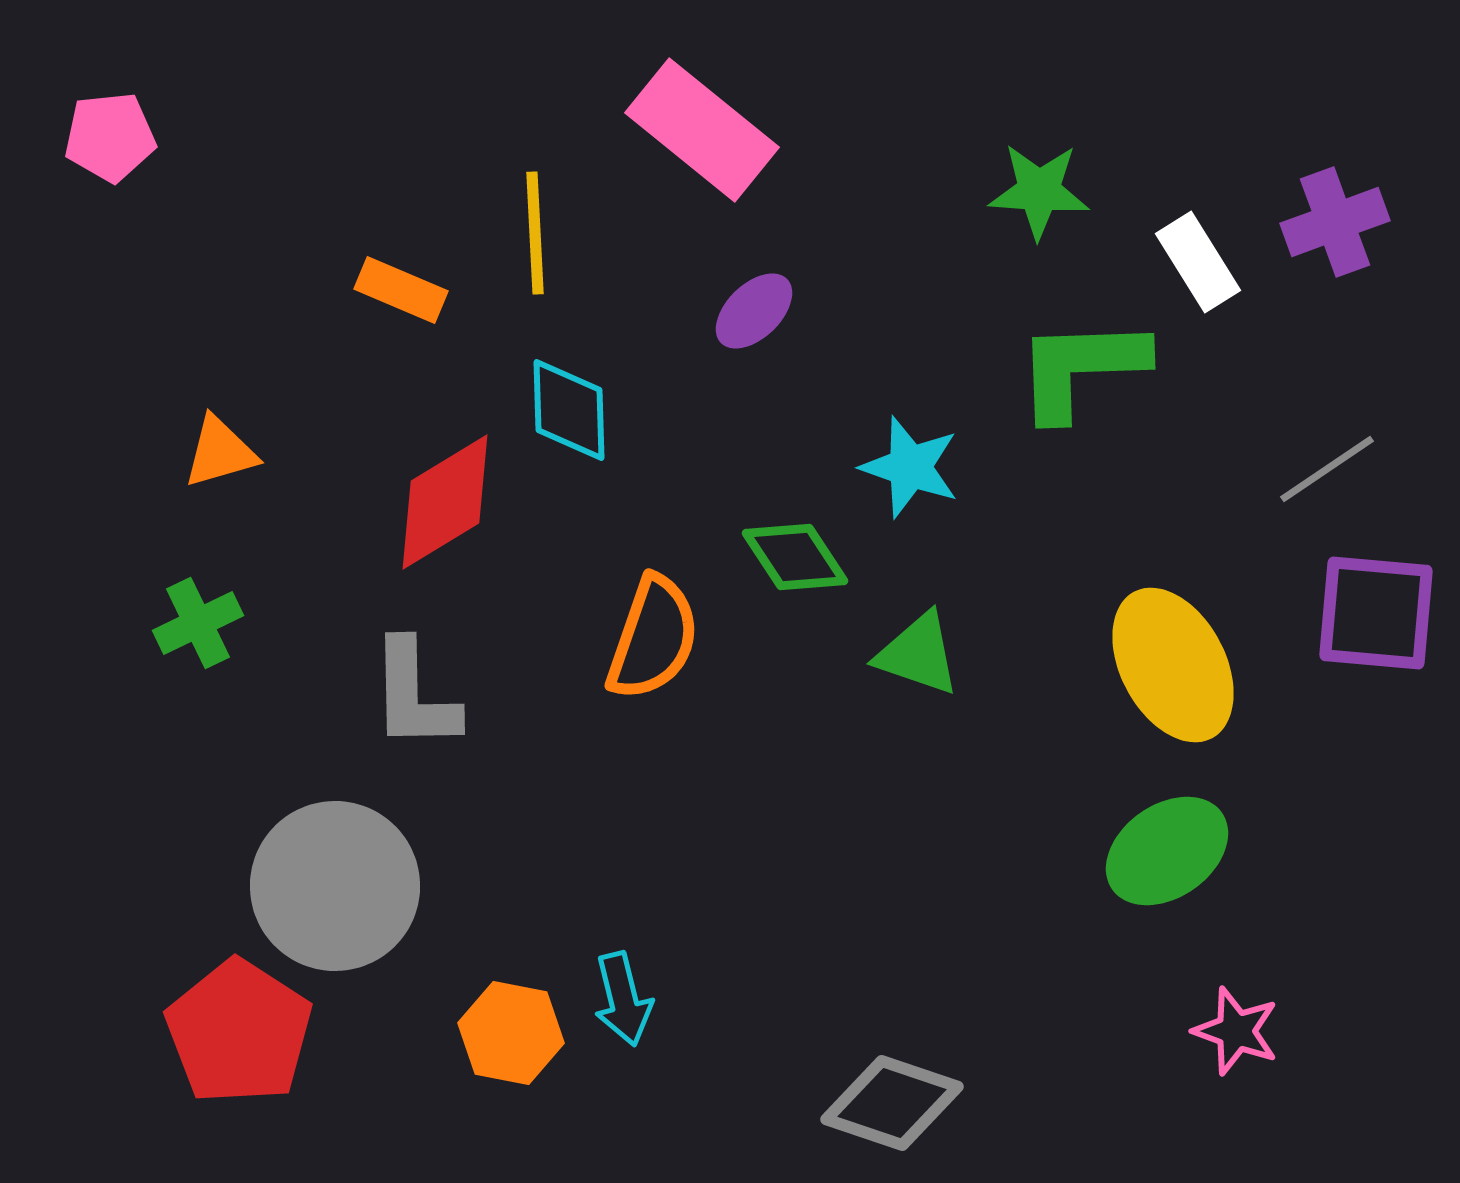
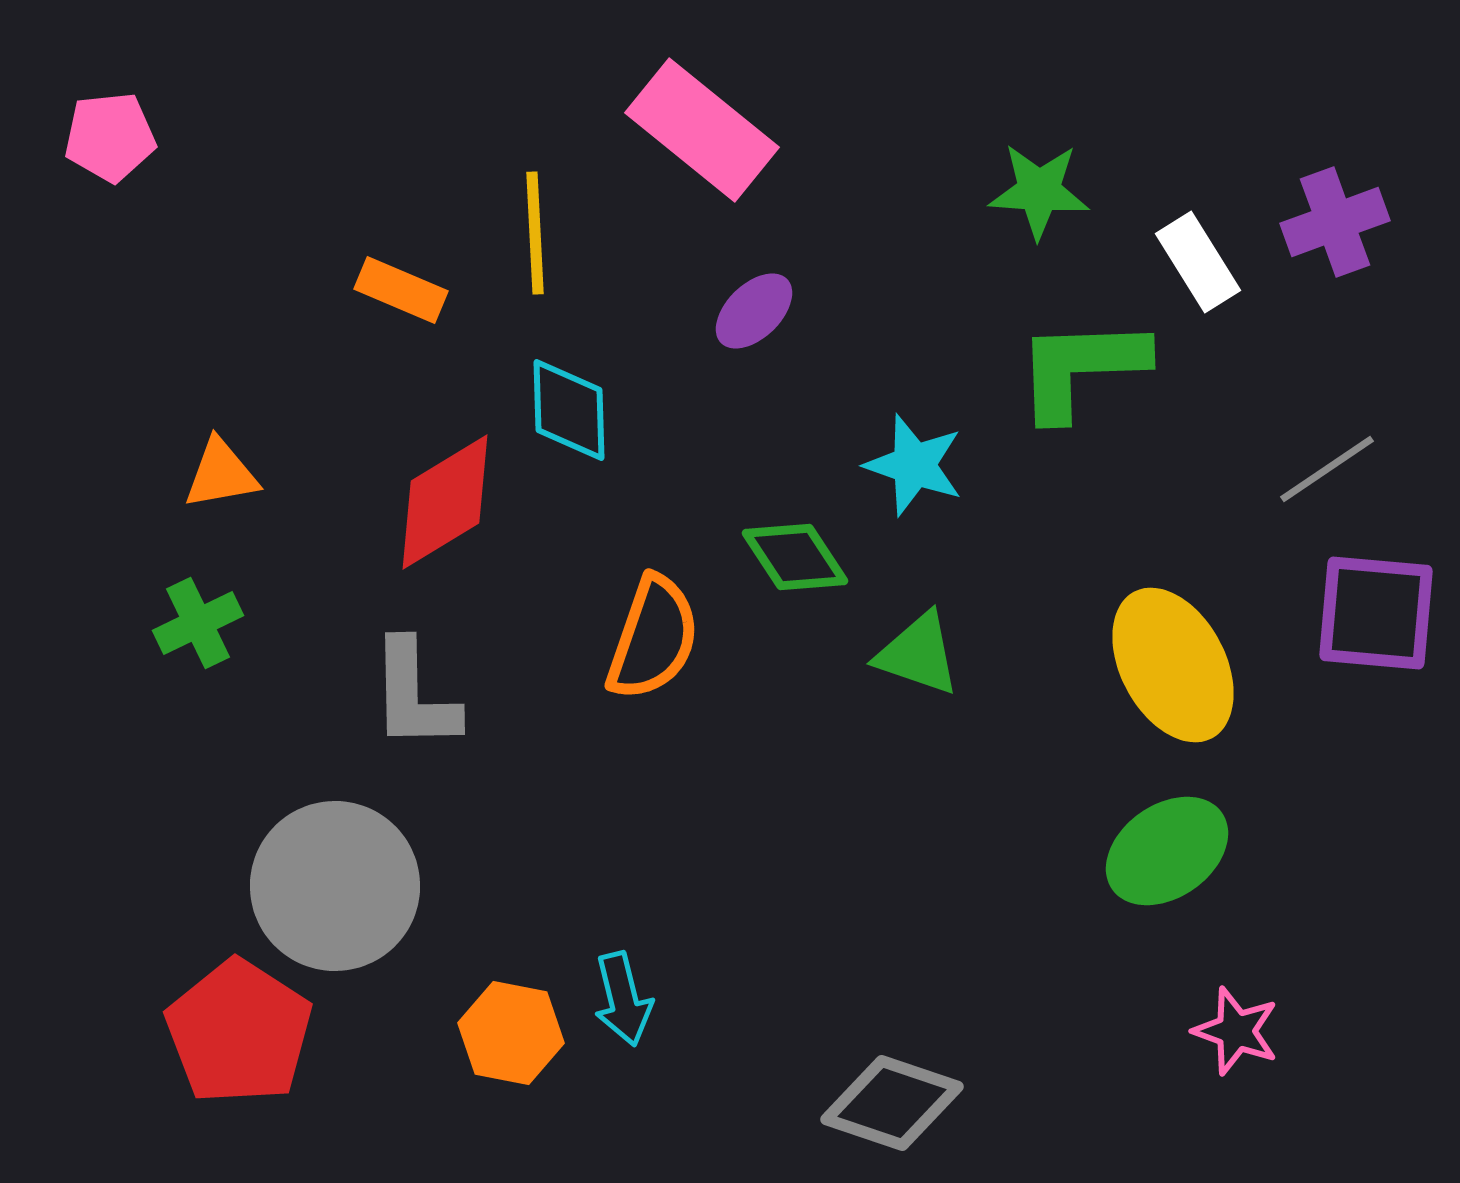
orange triangle: moved 1 px right, 22 px down; rotated 6 degrees clockwise
cyan star: moved 4 px right, 2 px up
